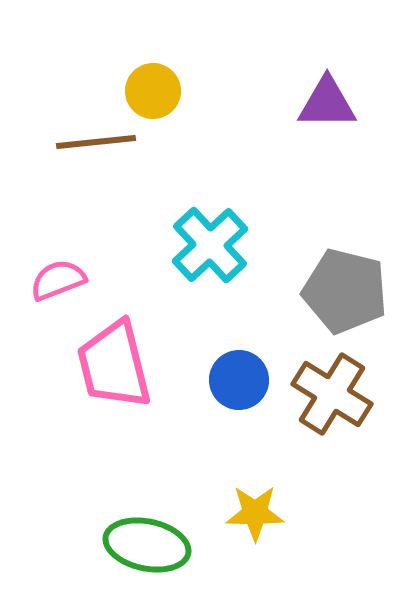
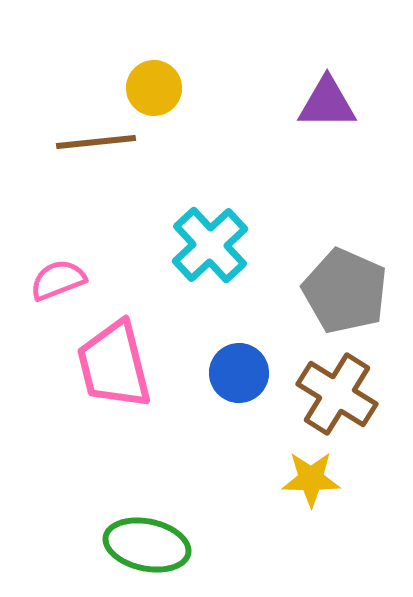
yellow circle: moved 1 px right, 3 px up
gray pentagon: rotated 10 degrees clockwise
blue circle: moved 7 px up
brown cross: moved 5 px right
yellow star: moved 56 px right, 34 px up
